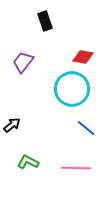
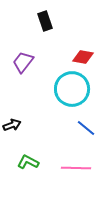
black arrow: rotated 18 degrees clockwise
